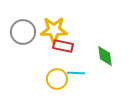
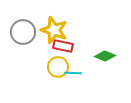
yellow star: rotated 20 degrees clockwise
green diamond: rotated 60 degrees counterclockwise
cyan line: moved 3 px left
yellow circle: moved 1 px right, 12 px up
